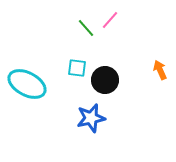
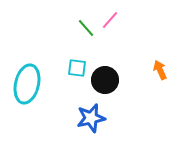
cyan ellipse: rotated 75 degrees clockwise
